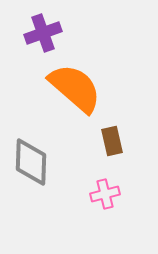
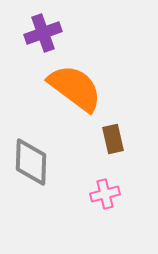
orange semicircle: rotated 4 degrees counterclockwise
brown rectangle: moved 1 px right, 2 px up
